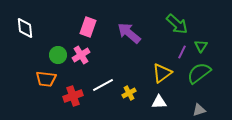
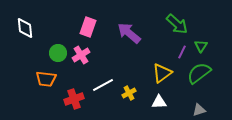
green circle: moved 2 px up
red cross: moved 1 px right, 3 px down
